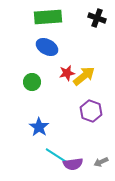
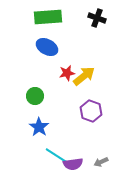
green circle: moved 3 px right, 14 px down
